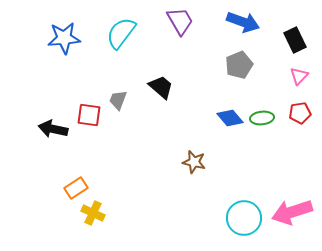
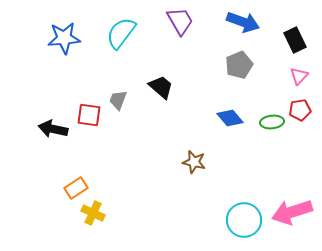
red pentagon: moved 3 px up
green ellipse: moved 10 px right, 4 px down
cyan circle: moved 2 px down
